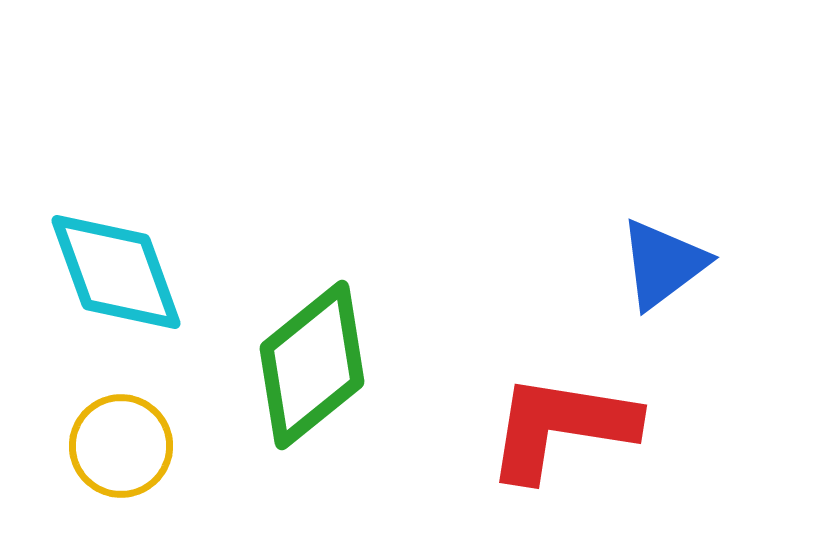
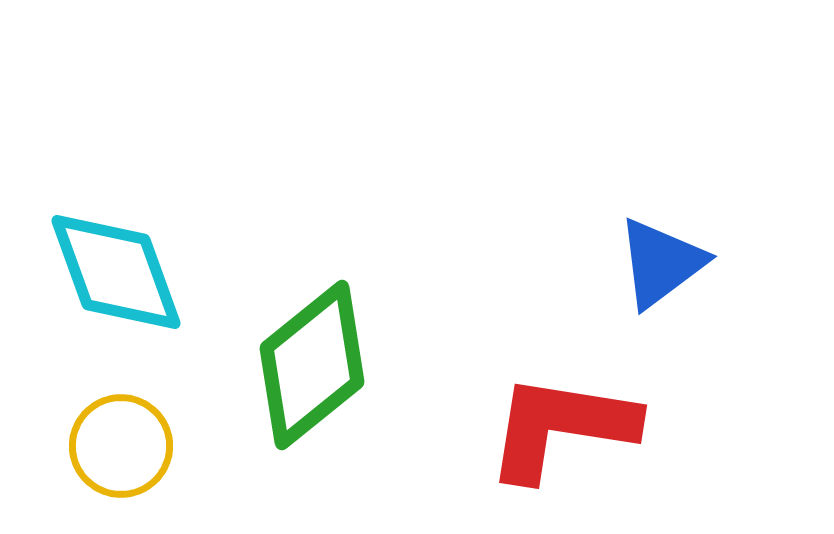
blue triangle: moved 2 px left, 1 px up
